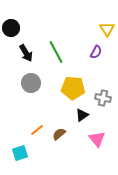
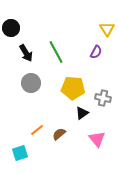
black triangle: moved 2 px up
